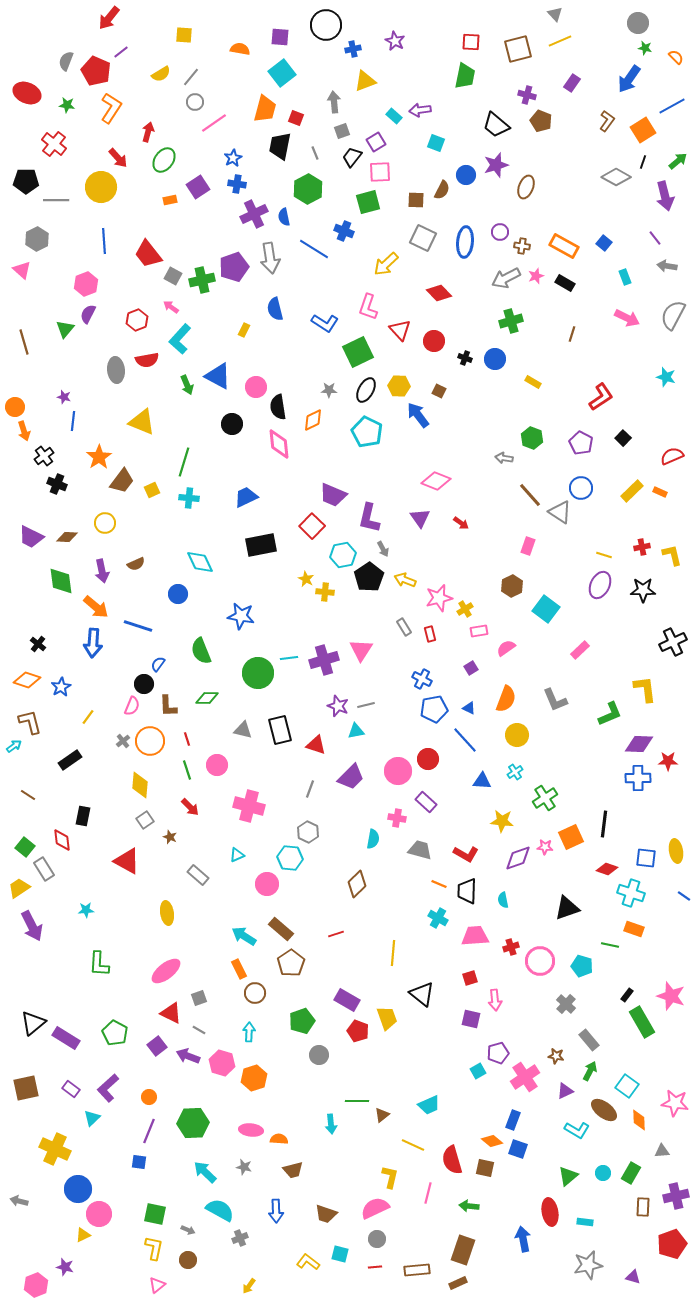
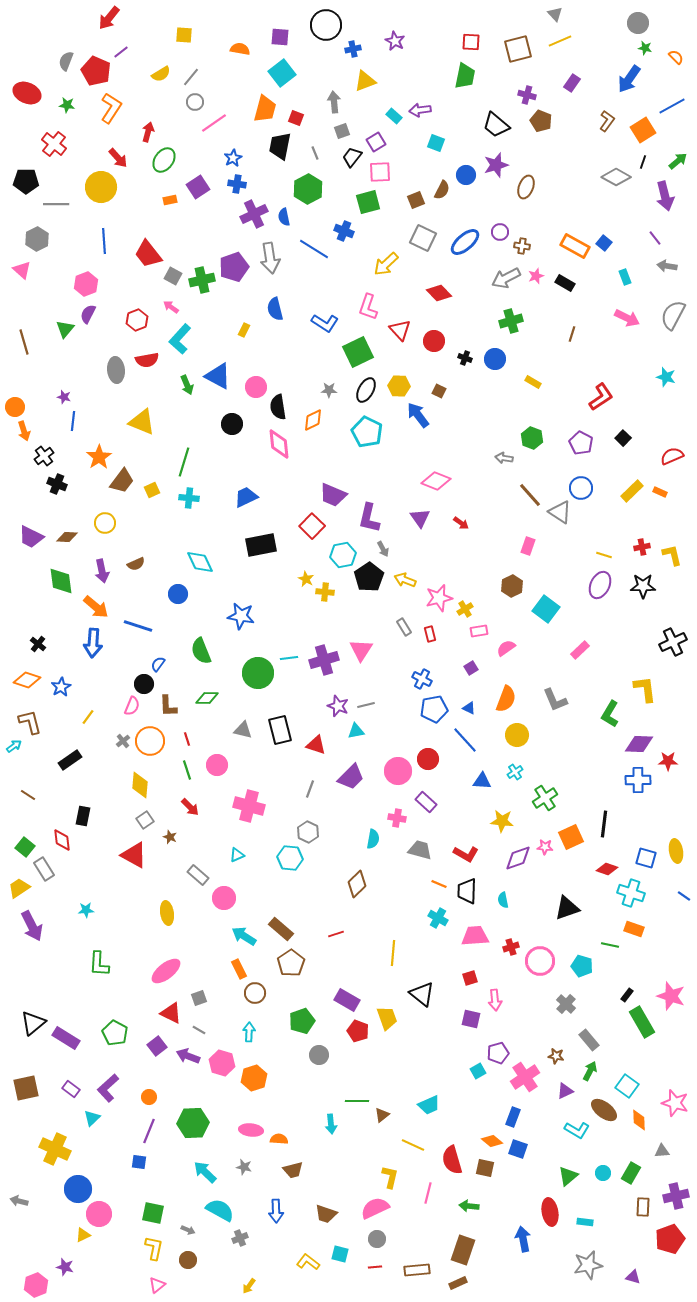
gray line at (56, 200): moved 4 px down
brown square at (416, 200): rotated 24 degrees counterclockwise
blue ellipse at (465, 242): rotated 44 degrees clockwise
orange rectangle at (564, 246): moved 11 px right
black star at (643, 590): moved 4 px up
green L-shape at (610, 714): rotated 144 degrees clockwise
blue cross at (638, 778): moved 2 px down
blue square at (646, 858): rotated 10 degrees clockwise
red triangle at (127, 861): moved 7 px right, 6 px up
pink circle at (267, 884): moved 43 px left, 14 px down
pink star at (675, 1103): rotated 8 degrees clockwise
blue rectangle at (513, 1120): moved 3 px up
green square at (155, 1214): moved 2 px left, 1 px up
red pentagon at (672, 1244): moved 2 px left, 5 px up
